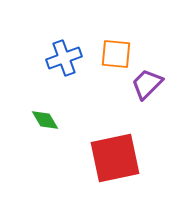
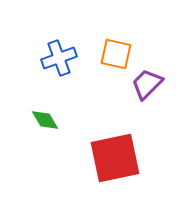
orange square: rotated 8 degrees clockwise
blue cross: moved 5 px left
